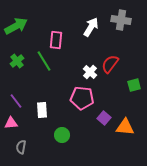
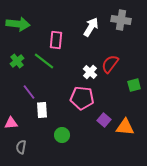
green arrow: moved 2 px right, 2 px up; rotated 35 degrees clockwise
green line: rotated 20 degrees counterclockwise
purple line: moved 13 px right, 9 px up
purple square: moved 2 px down
